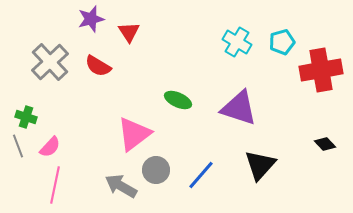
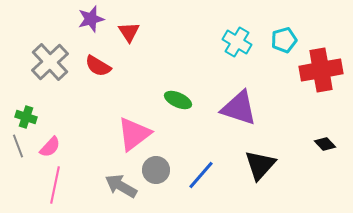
cyan pentagon: moved 2 px right, 2 px up
